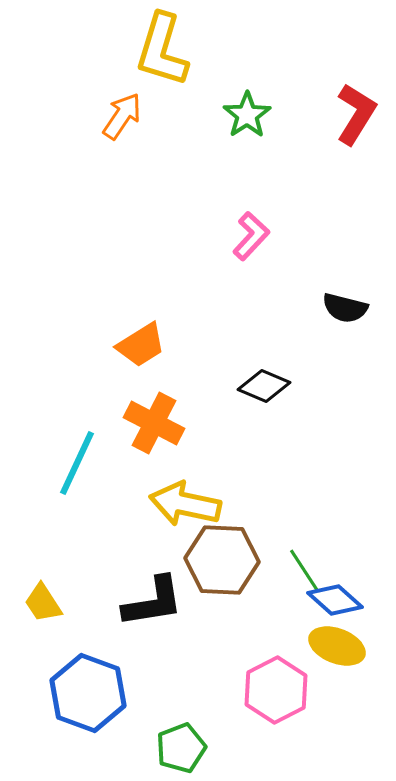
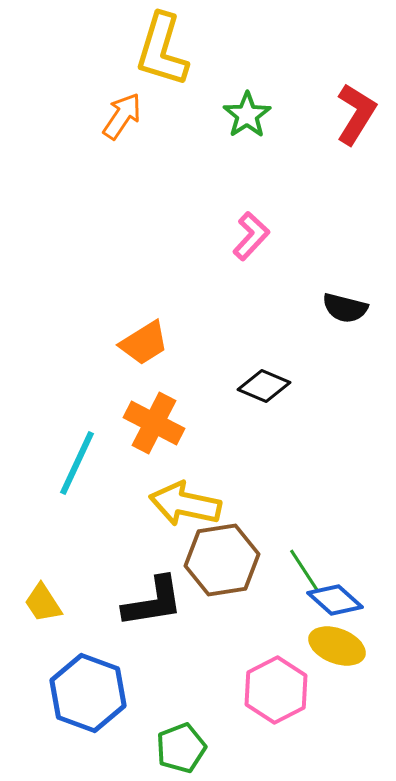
orange trapezoid: moved 3 px right, 2 px up
brown hexagon: rotated 12 degrees counterclockwise
